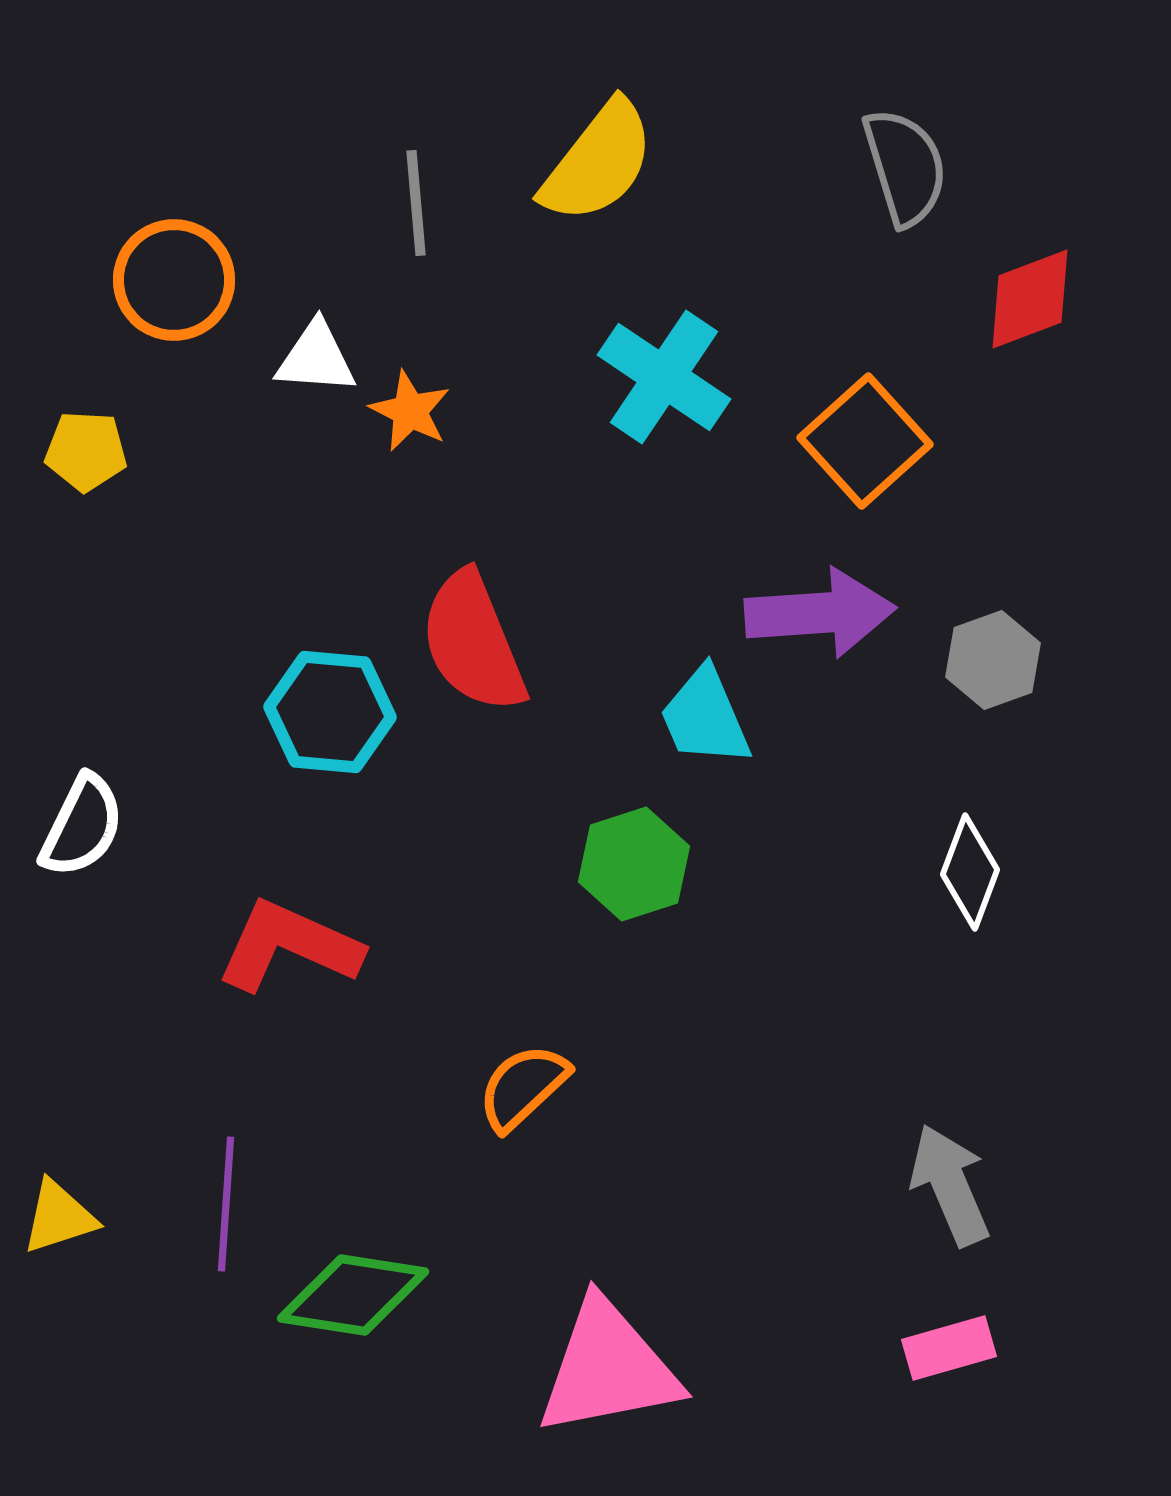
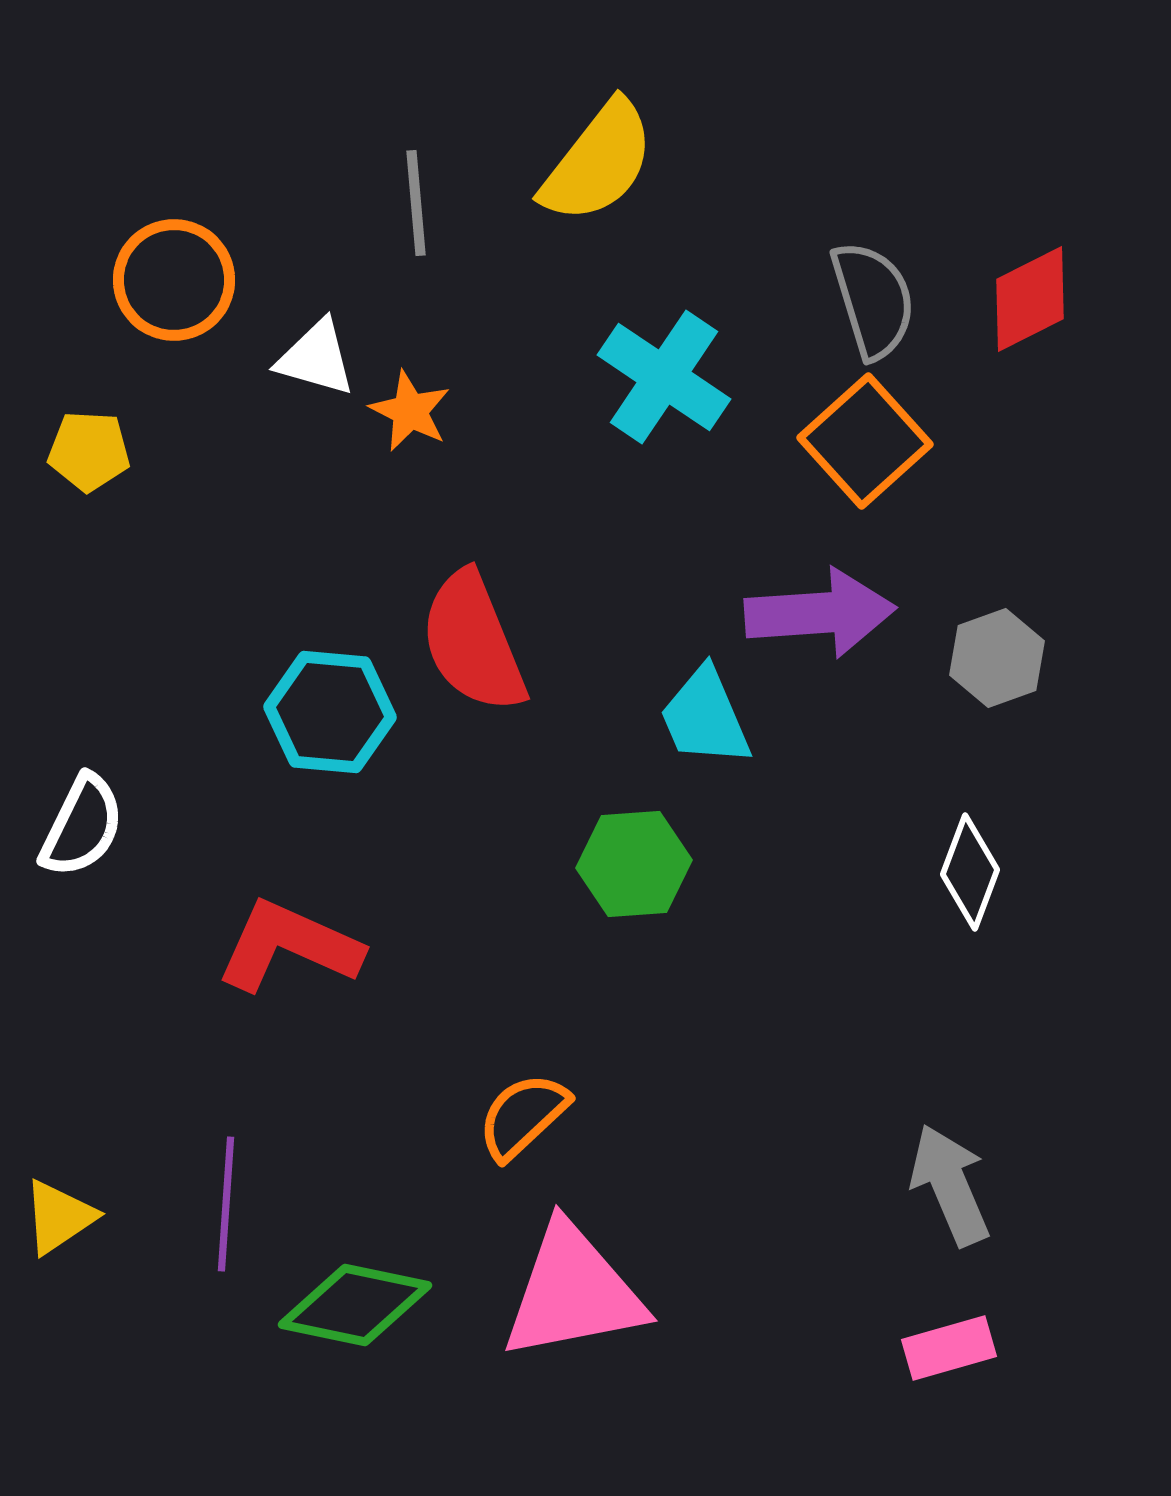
gray semicircle: moved 32 px left, 133 px down
red diamond: rotated 6 degrees counterclockwise
white triangle: rotated 12 degrees clockwise
yellow pentagon: moved 3 px right
gray hexagon: moved 4 px right, 2 px up
green hexagon: rotated 14 degrees clockwise
orange semicircle: moved 29 px down
yellow triangle: rotated 16 degrees counterclockwise
green diamond: moved 2 px right, 10 px down; rotated 3 degrees clockwise
pink triangle: moved 35 px left, 76 px up
